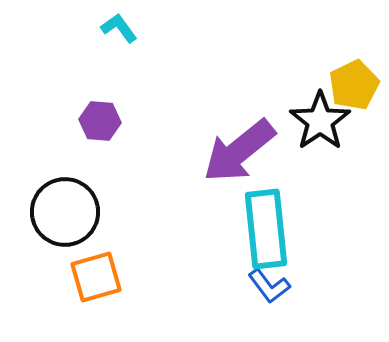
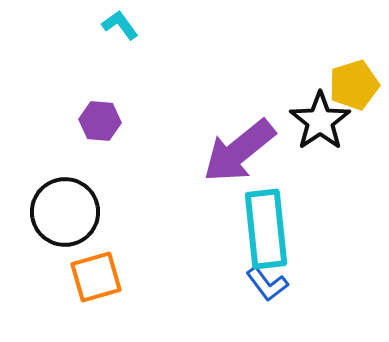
cyan L-shape: moved 1 px right, 3 px up
yellow pentagon: rotated 9 degrees clockwise
blue L-shape: moved 2 px left, 2 px up
